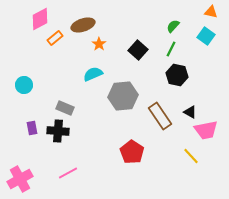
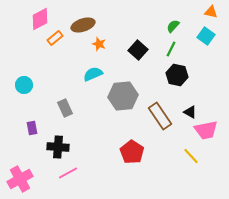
orange star: rotated 16 degrees counterclockwise
gray rectangle: rotated 42 degrees clockwise
black cross: moved 16 px down
